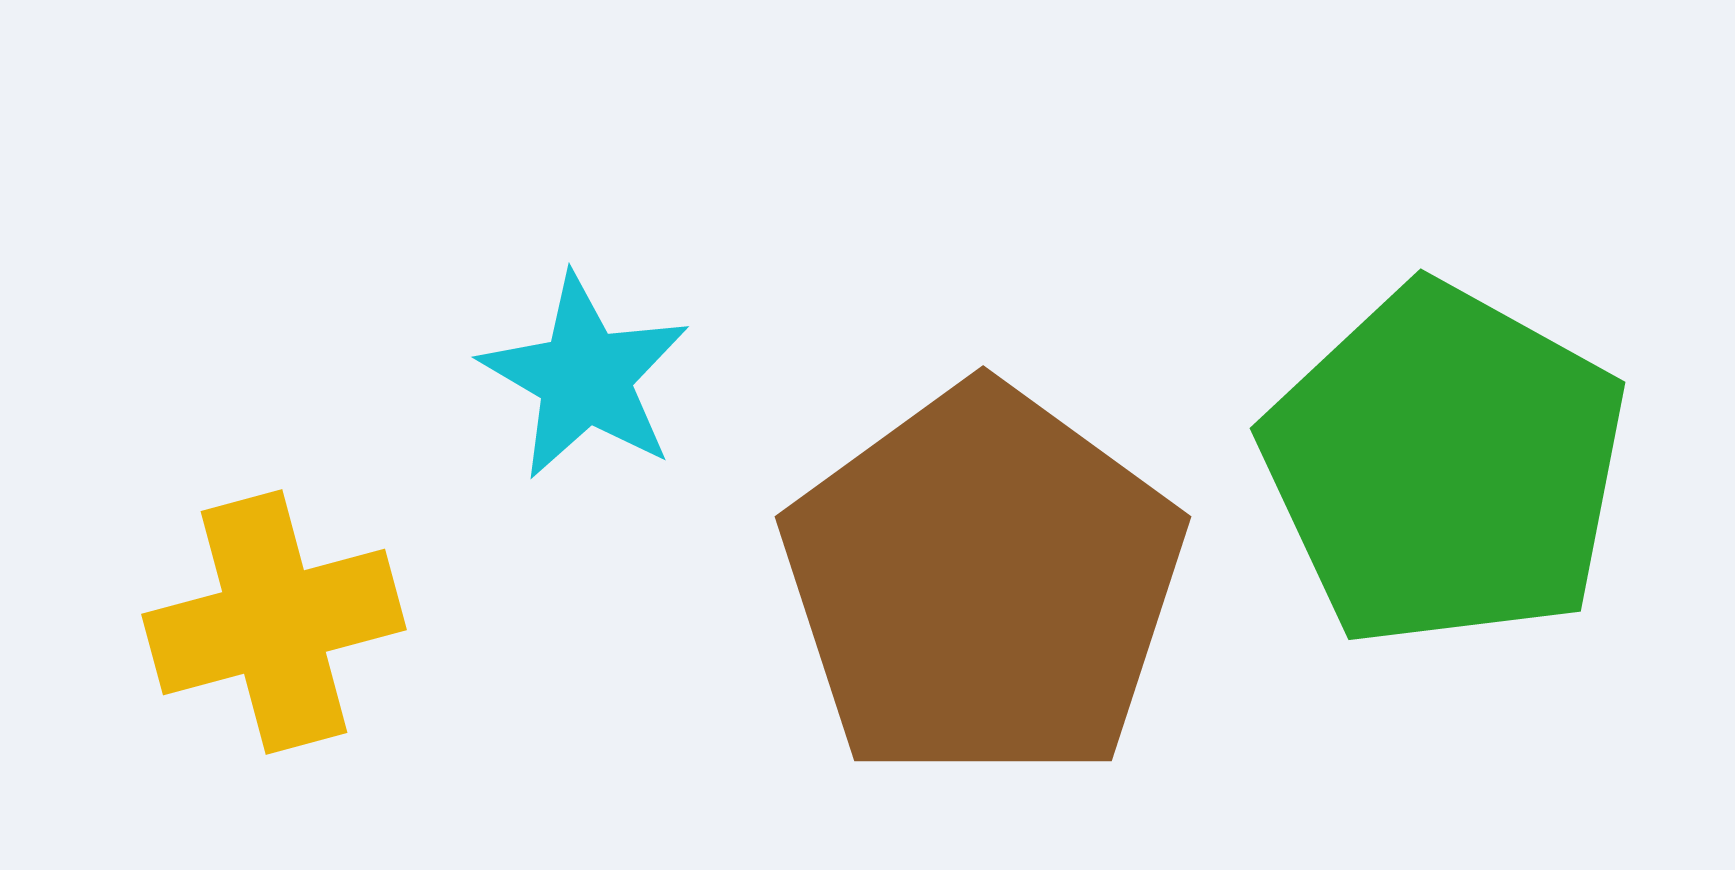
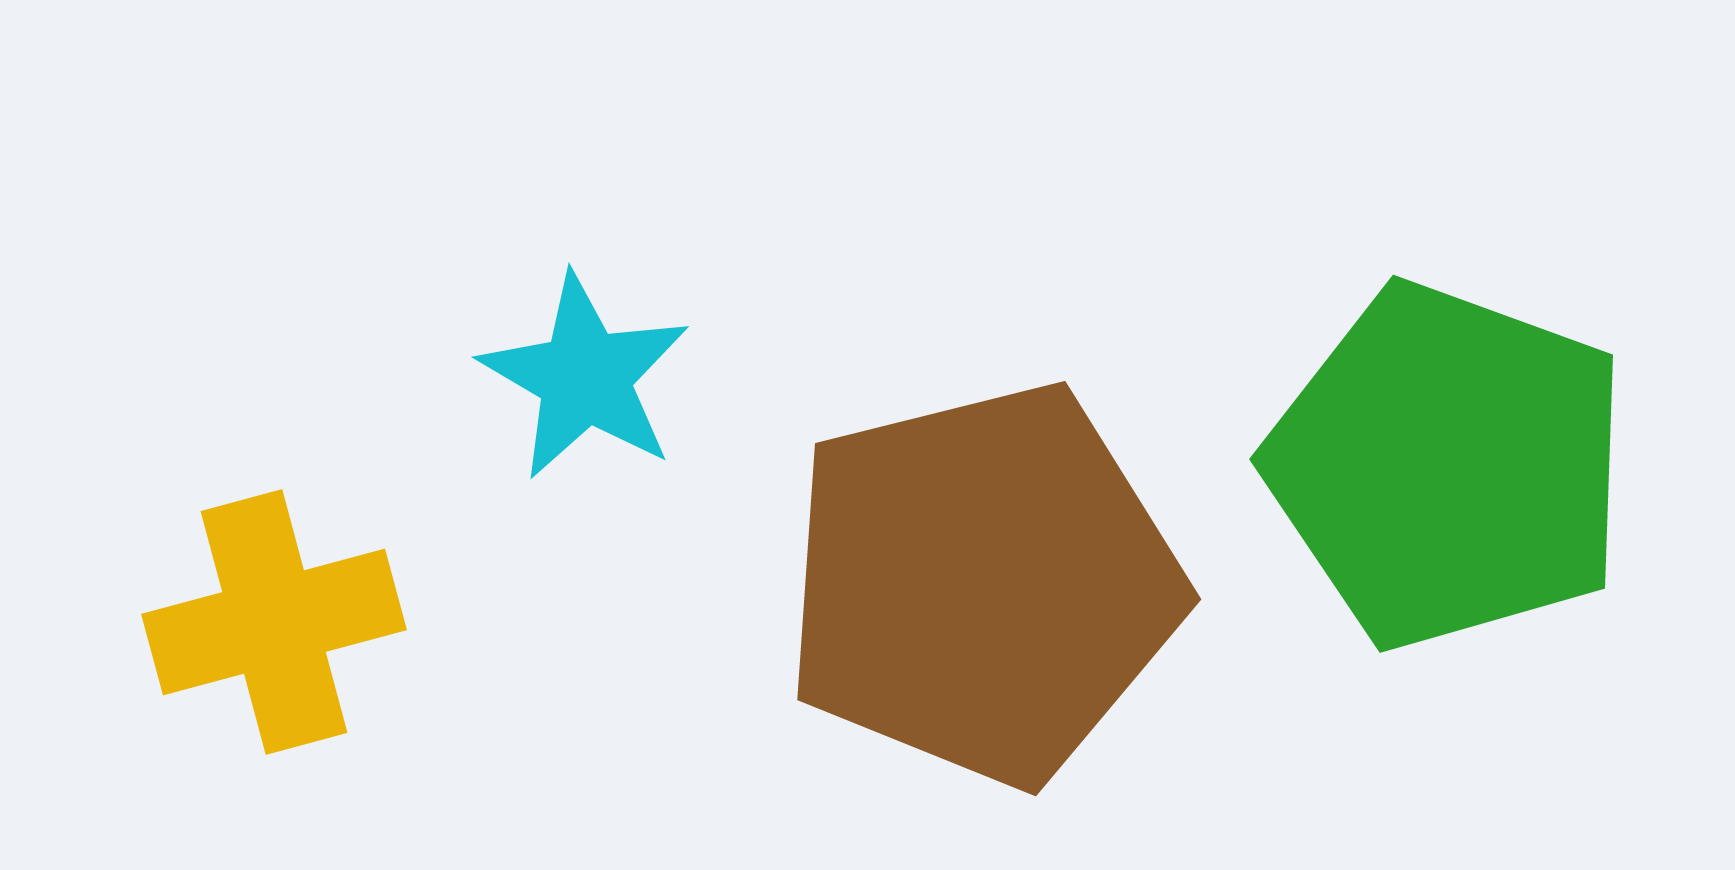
green pentagon: moved 3 px right; rotated 9 degrees counterclockwise
brown pentagon: rotated 22 degrees clockwise
